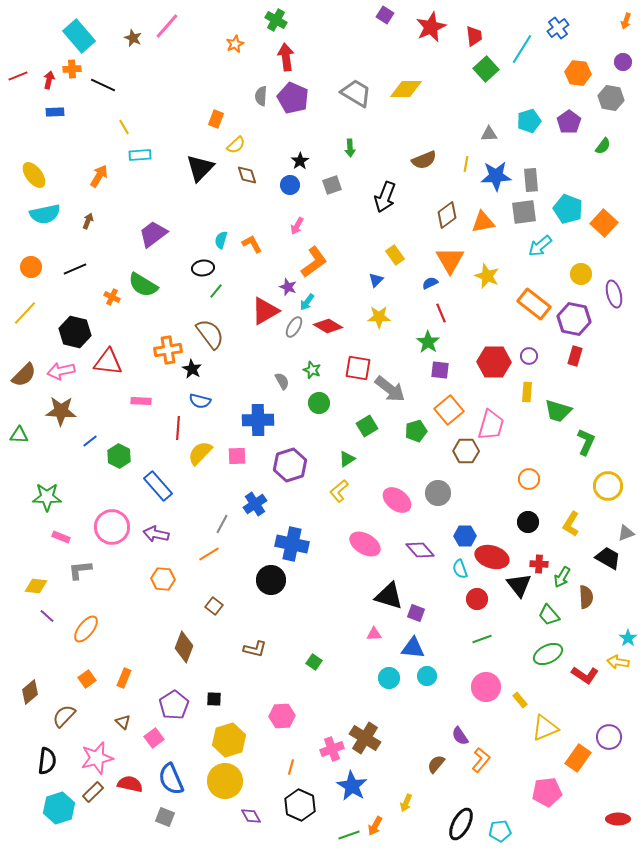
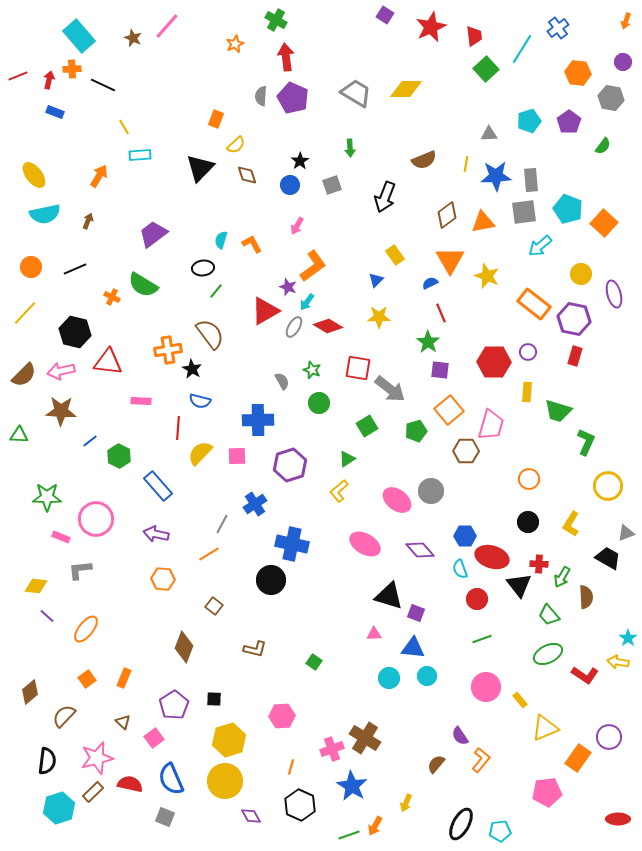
blue rectangle at (55, 112): rotated 24 degrees clockwise
orange L-shape at (314, 262): moved 1 px left, 4 px down
purple circle at (529, 356): moved 1 px left, 4 px up
gray circle at (438, 493): moved 7 px left, 2 px up
pink circle at (112, 527): moved 16 px left, 8 px up
